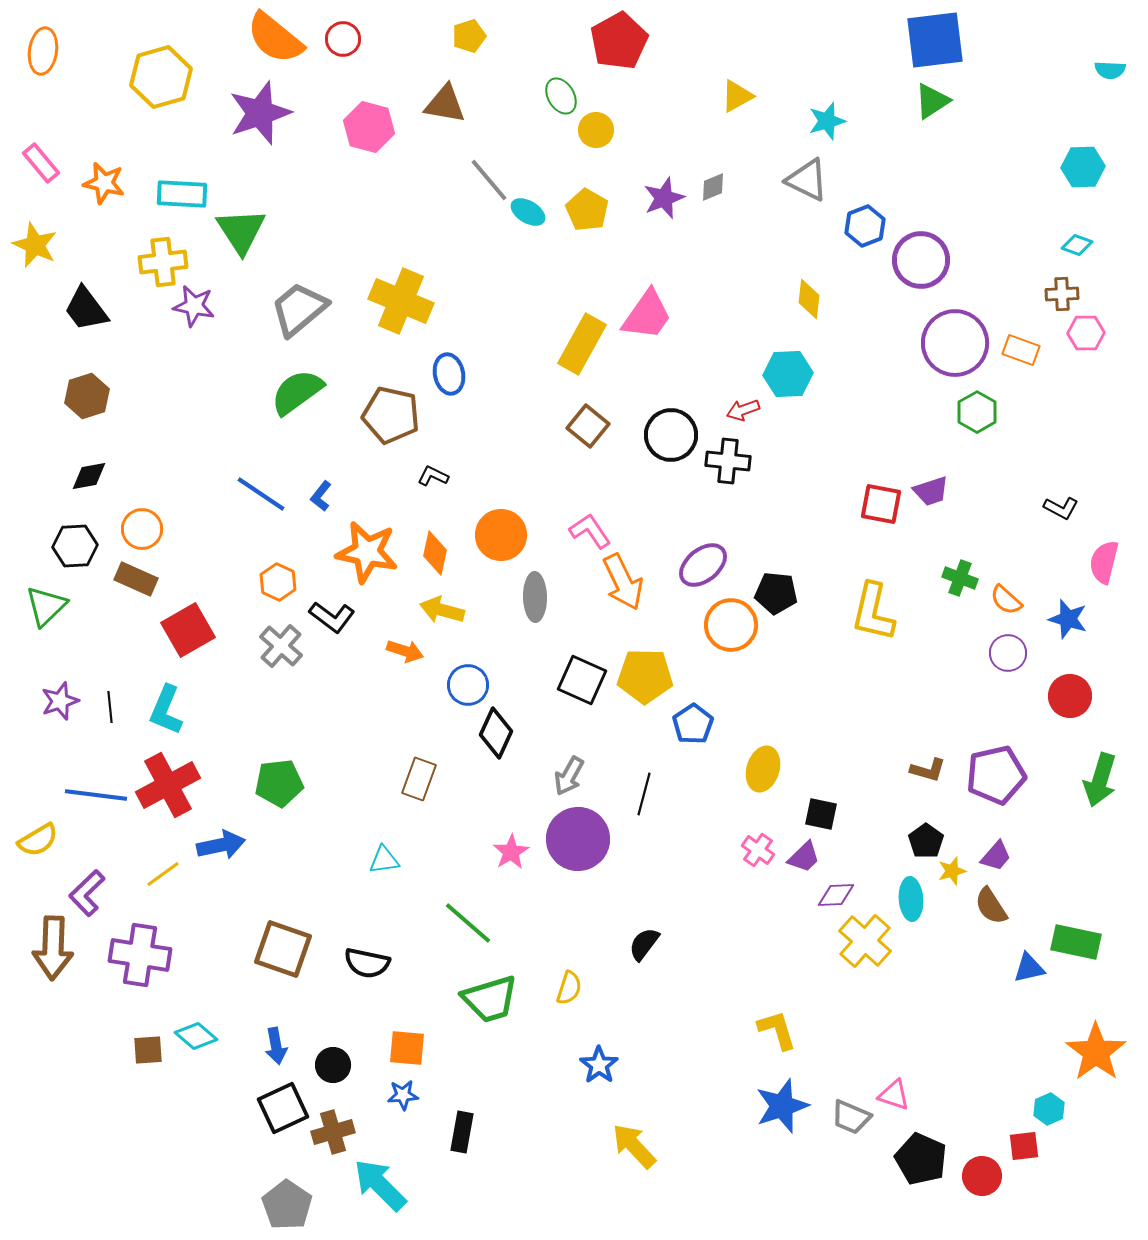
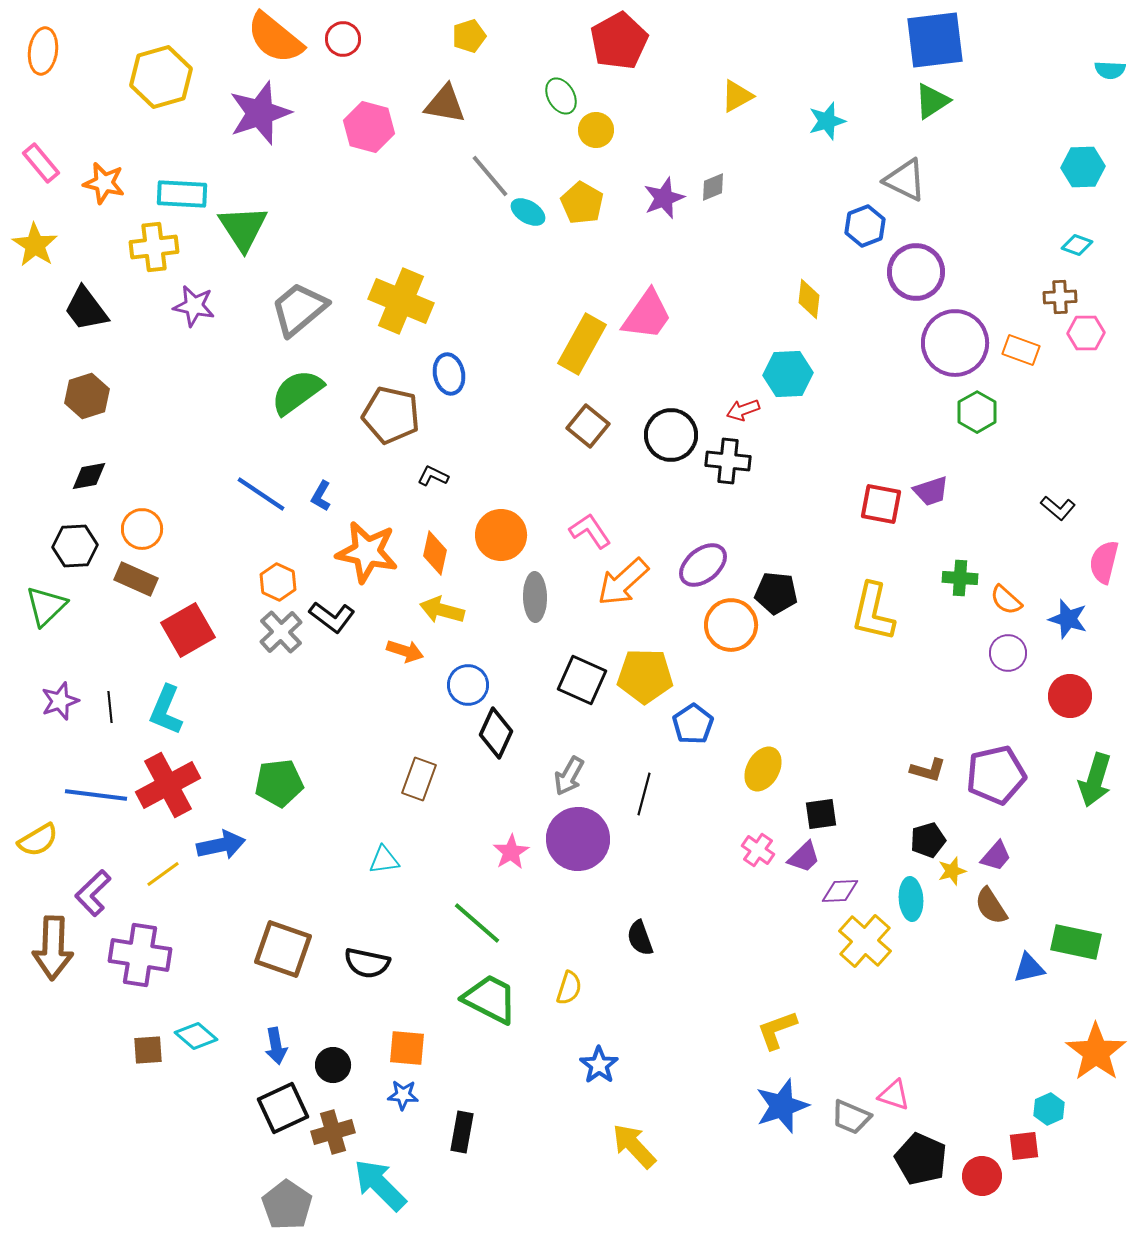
gray line at (489, 180): moved 1 px right, 4 px up
gray triangle at (807, 180): moved 98 px right
yellow pentagon at (587, 210): moved 5 px left, 7 px up
green triangle at (241, 231): moved 2 px right, 3 px up
yellow star at (35, 245): rotated 9 degrees clockwise
purple circle at (921, 260): moved 5 px left, 12 px down
yellow cross at (163, 262): moved 9 px left, 15 px up
brown cross at (1062, 294): moved 2 px left, 3 px down
blue L-shape at (321, 496): rotated 8 degrees counterclockwise
black L-shape at (1061, 508): moved 3 px left; rotated 12 degrees clockwise
green cross at (960, 578): rotated 16 degrees counterclockwise
orange arrow at (623, 582): rotated 74 degrees clockwise
gray cross at (281, 646): moved 14 px up; rotated 6 degrees clockwise
yellow ellipse at (763, 769): rotated 12 degrees clockwise
green arrow at (1100, 780): moved 5 px left
black square at (821, 814): rotated 20 degrees counterclockwise
black pentagon at (926, 841): moved 2 px right, 1 px up; rotated 20 degrees clockwise
purple L-shape at (87, 893): moved 6 px right
purple diamond at (836, 895): moved 4 px right, 4 px up
green line at (468, 923): moved 9 px right
black semicircle at (644, 944): moved 4 px left, 6 px up; rotated 57 degrees counterclockwise
green trapezoid at (490, 999): rotated 136 degrees counterclockwise
yellow L-shape at (777, 1030): rotated 93 degrees counterclockwise
blue star at (403, 1095): rotated 8 degrees clockwise
